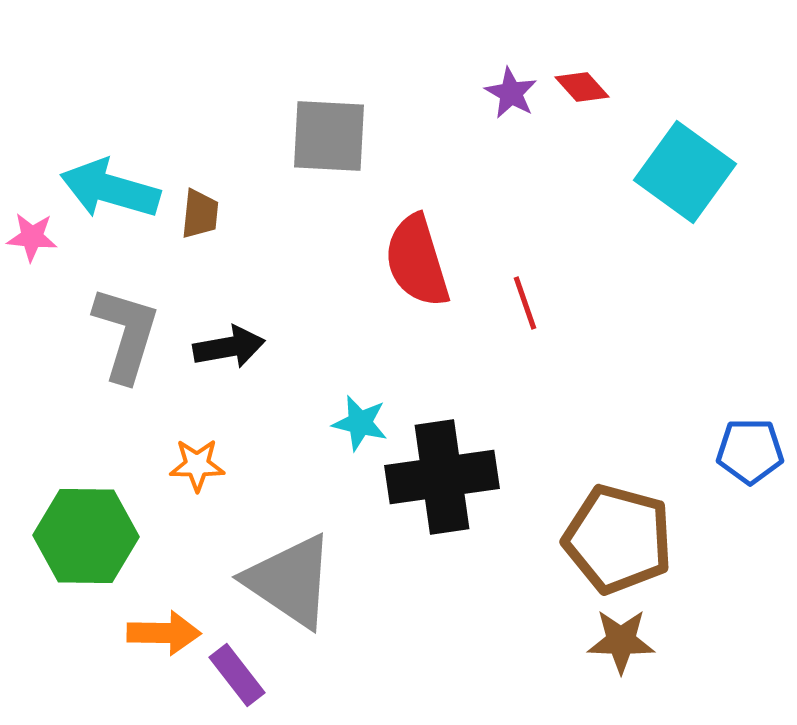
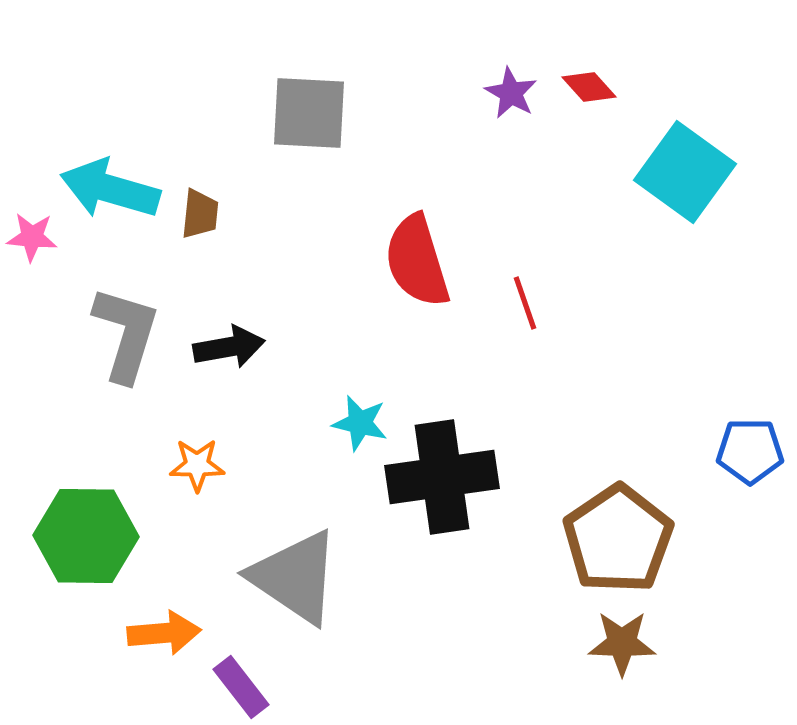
red diamond: moved 7 px right
gray square: moved 20 px left, 23 px up
brown pentagon: rotated 23 degrees clockwise
gray triangle: moved 5 px right, 4 px up
orange arrow: rotated 6 degrees counterclockwise
brown star: moved 1 px right, 2 px down
purple rectangle: moved 4 px right, 12 px down
